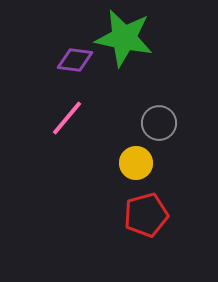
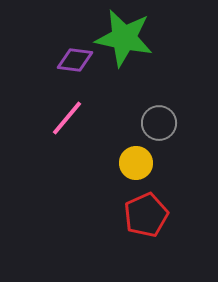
red pentagon: rotated 9 degrees counterclockwise
